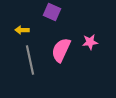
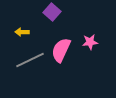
purple square: rotated 18 degrees clockwise
yellow arrow: moved 2 px down
gray line: rotated 76 degrees clockwise
